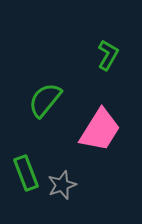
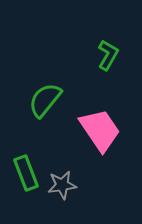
pink trapezoid: rotated 66 degrees counterclockwise
gray star: rotated 12 degrees clockwise
